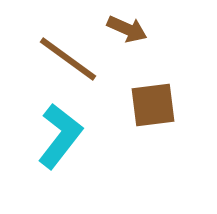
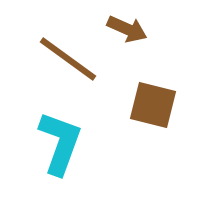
brown square: rotated 21 degrees clockwise
cyan L-shape: moved 7 px down; rotated 18 degrees counterclockwise
